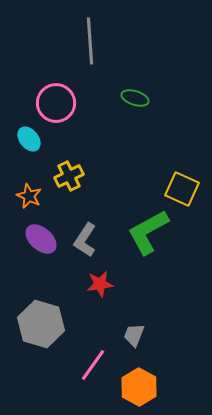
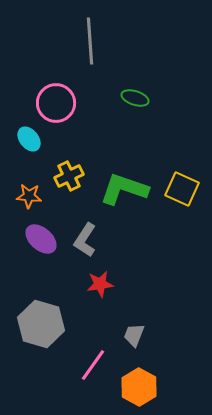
orange star: rotated 20 degrees counterclockwise
green L-shape: moved 24 px left, 43 px up; rotated 48 degrees clockwise
